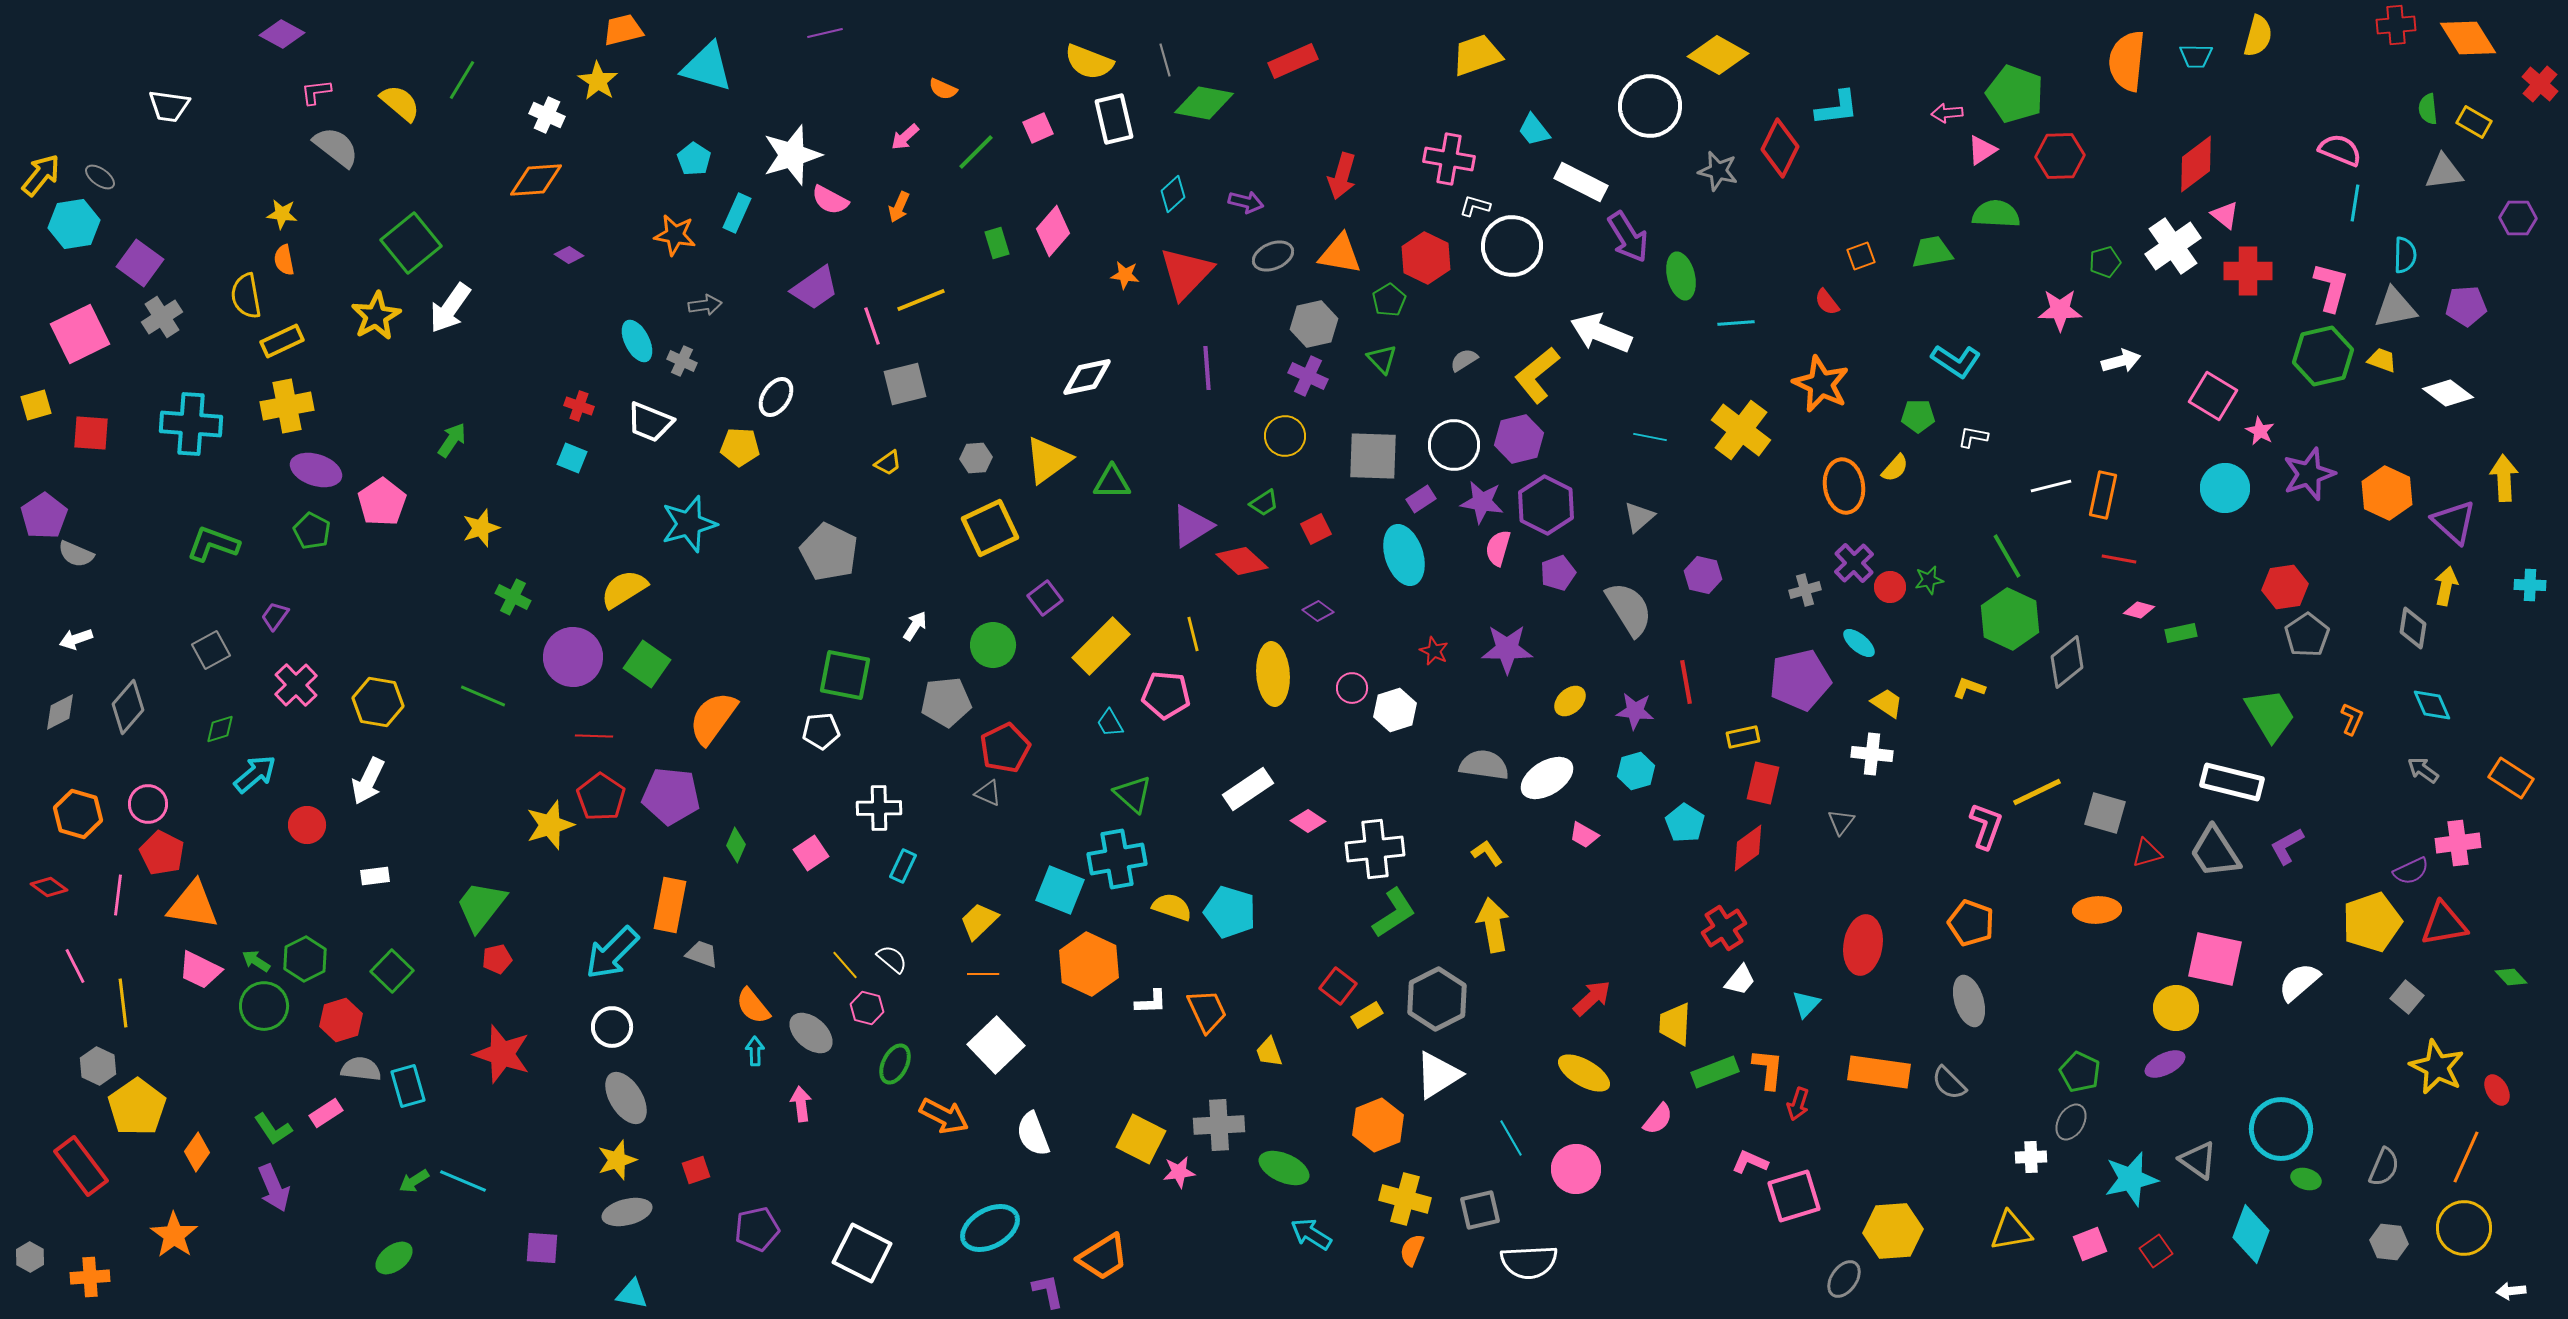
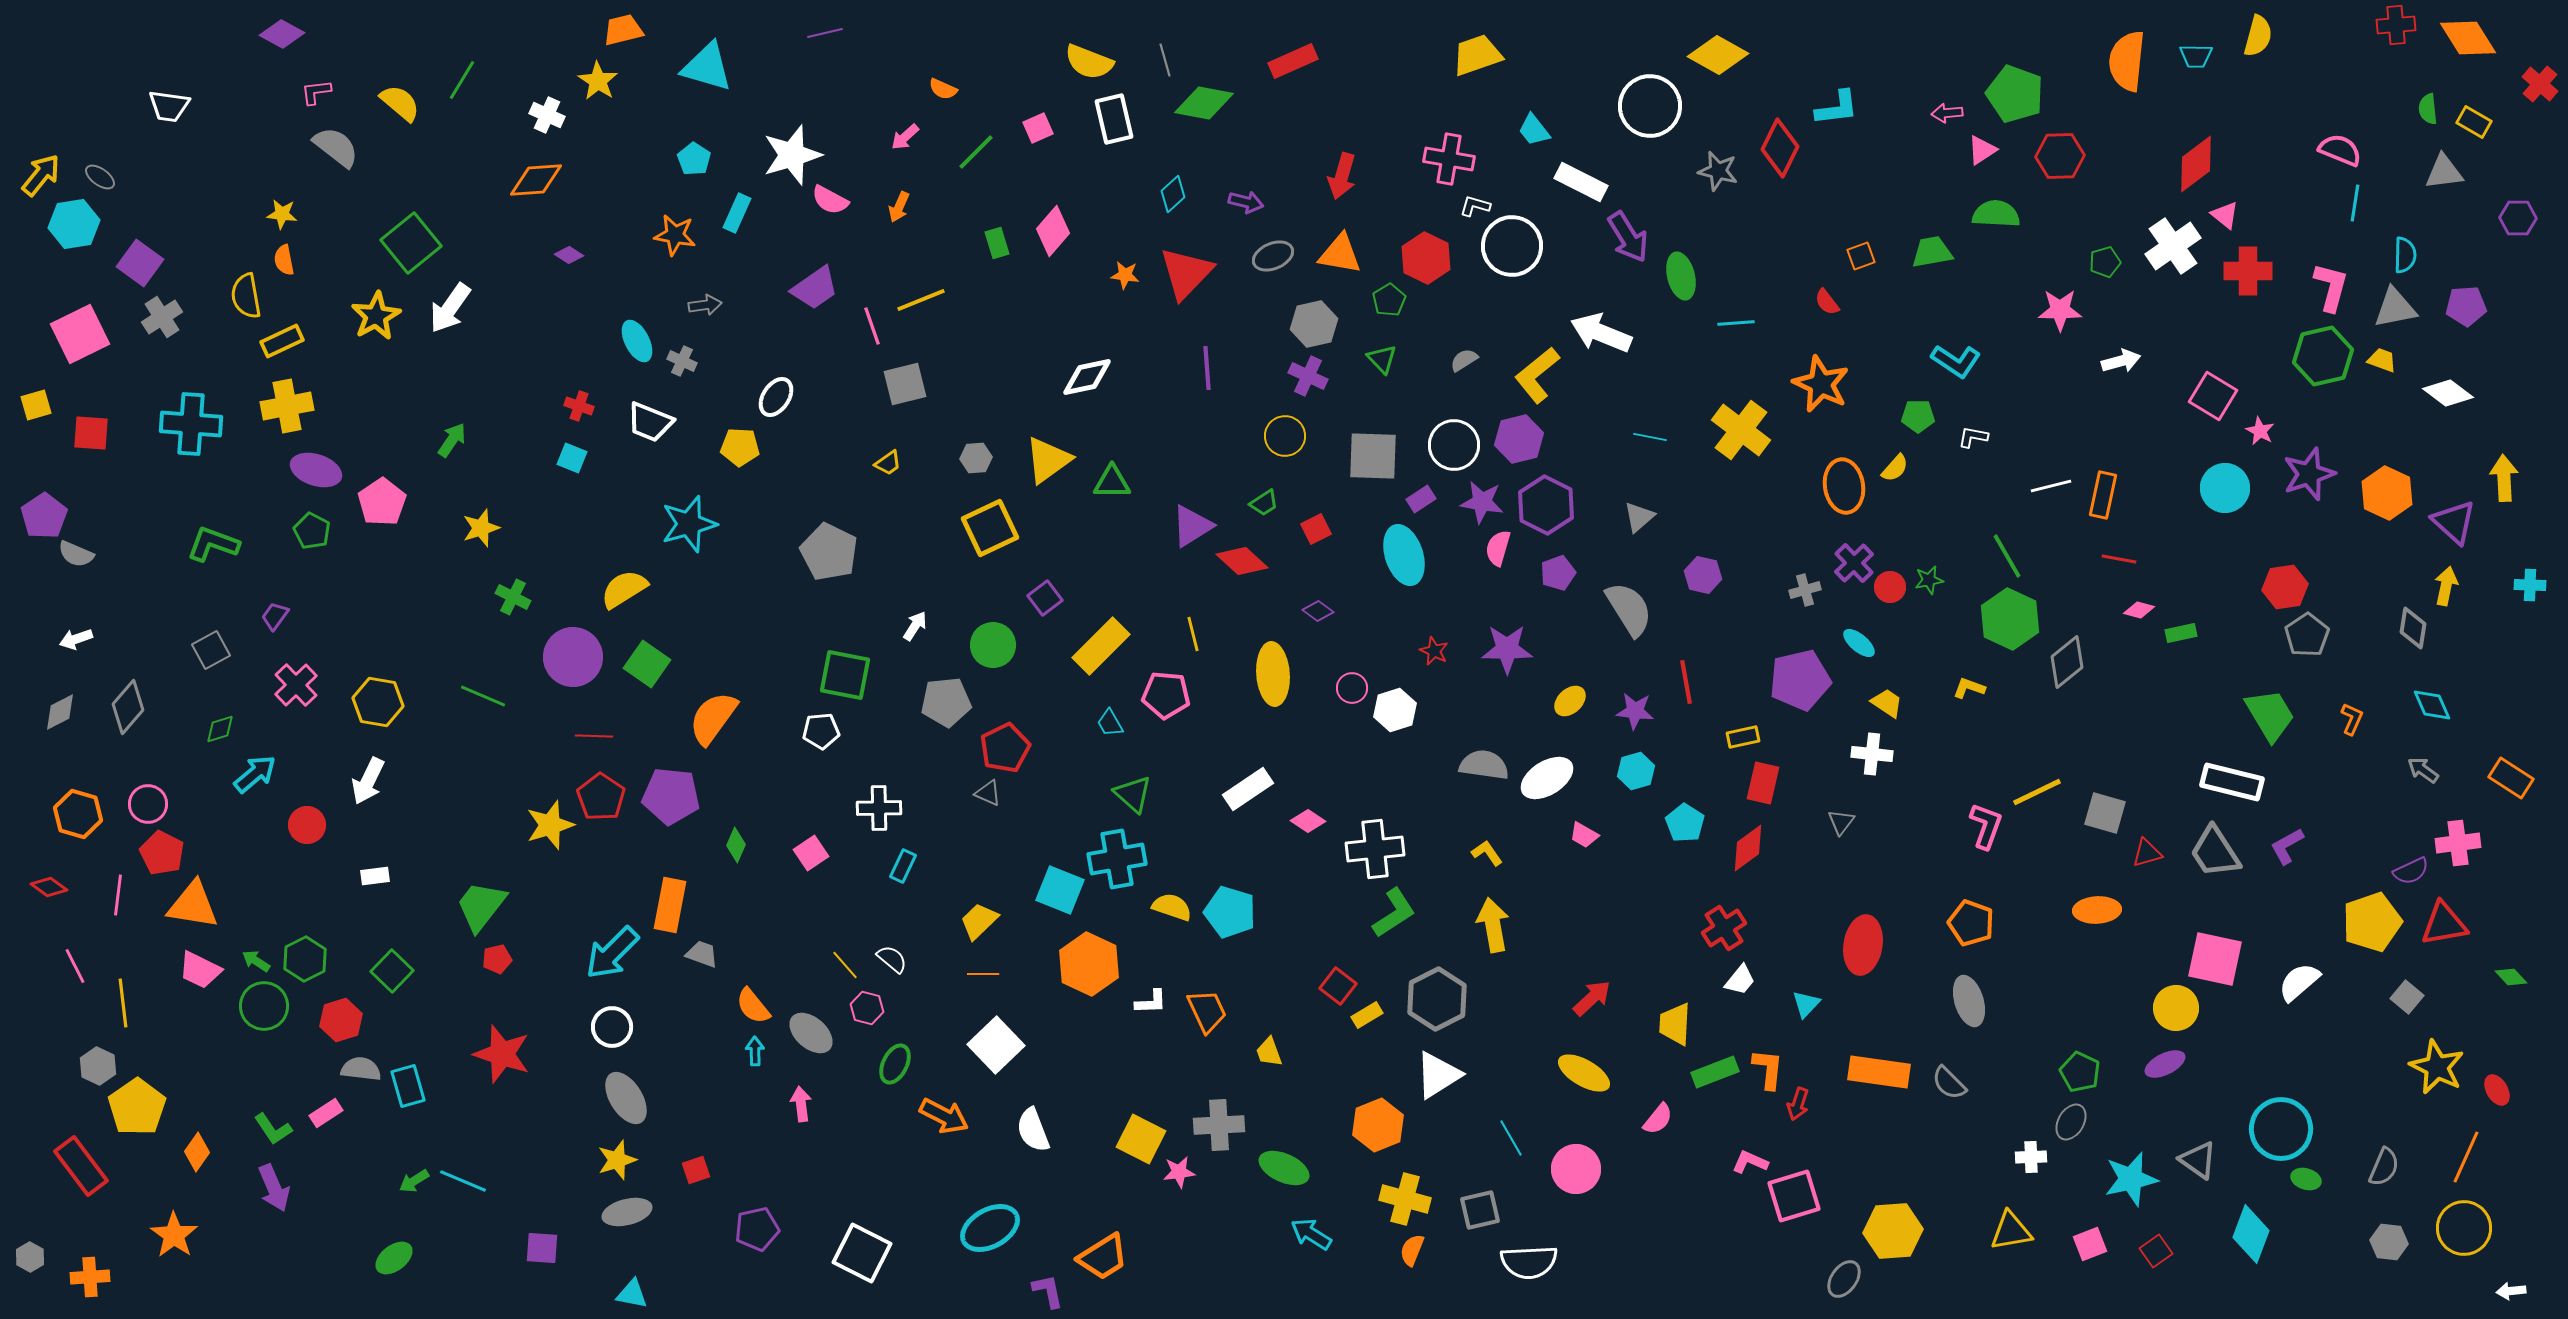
white semicircle at (1033, 1134): moved 4 px up
